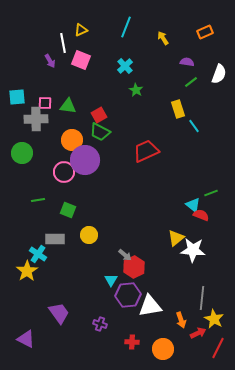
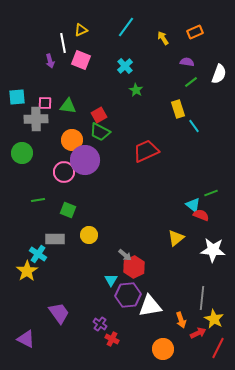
cyan line at (126, 27): rotated 15 degrees clockwise
orange rectangle at (205, 32): moved 10 px left
purple arrow at (50, 61): rotated 16 degrees clockwise
white star at (193, 250): moved 20 px right
purple cross at (100, 324): rotated 16 degrees clockwise
red cross at (132, 342): moved 20 px left, 3 px up; rotated 24 degrees clockwise
